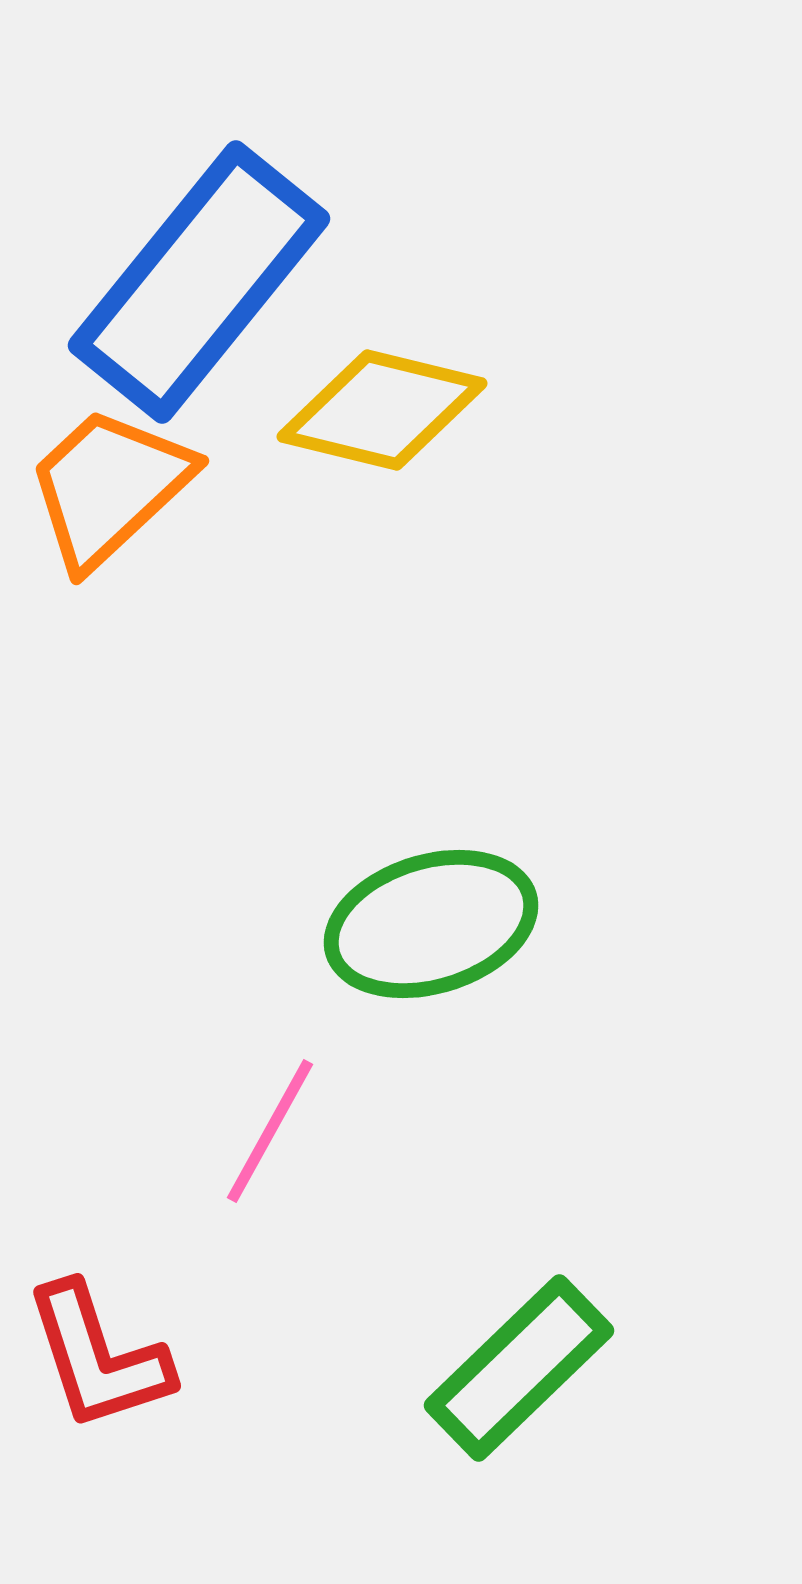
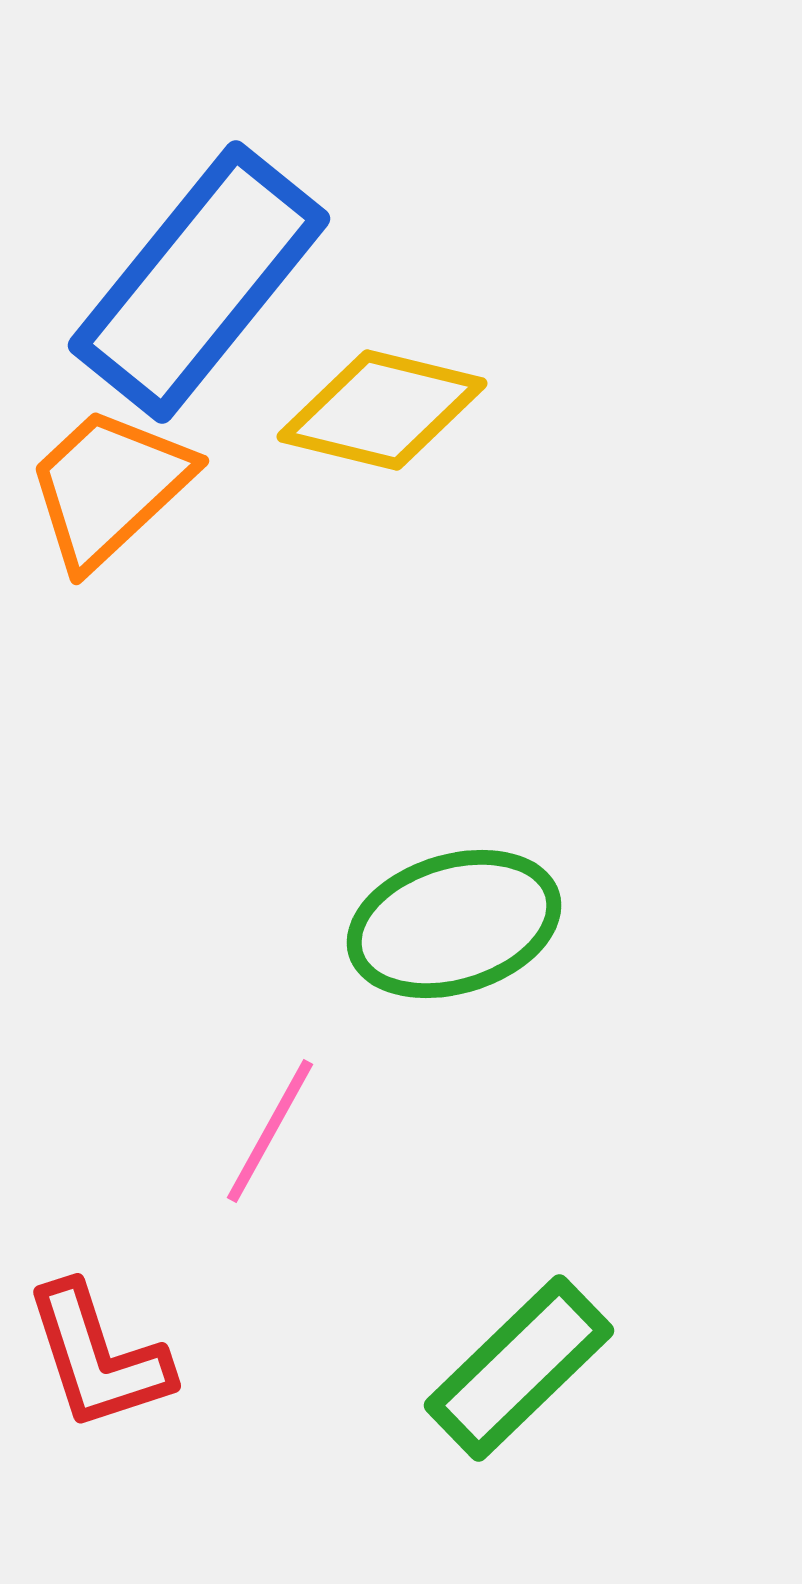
green ellipse: moved 23 px right
